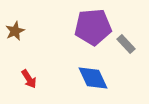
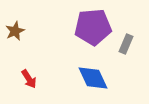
gray rectangle: rotated 66 degrees clockwise
